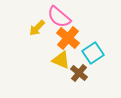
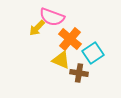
pink semicircle: moved 7 px left; rotated 20 degrees counterclockwise
orange cross: moved 2 px right, 1 px down
brown cross: rotated 30 degrees counterclockwise
